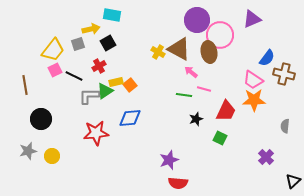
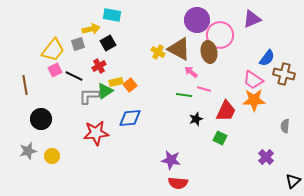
purple star: moved 2 px right; rotated 30 degrees clockwise
